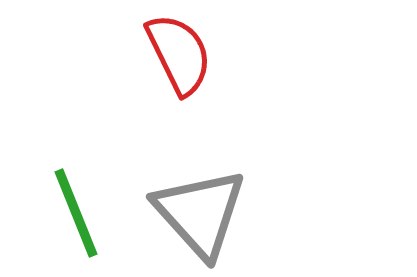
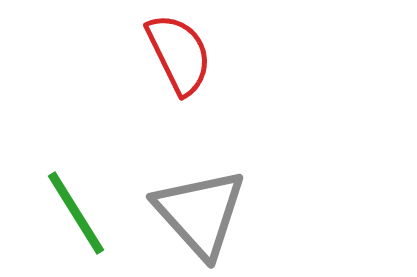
green line: rotated 10 degrees counterclockwise
